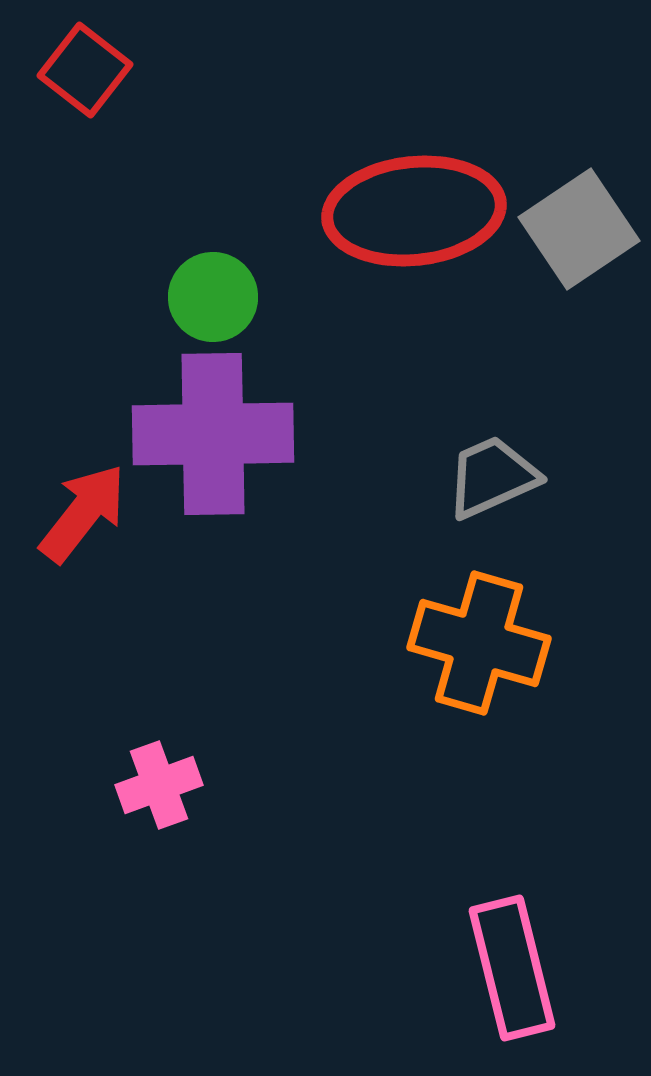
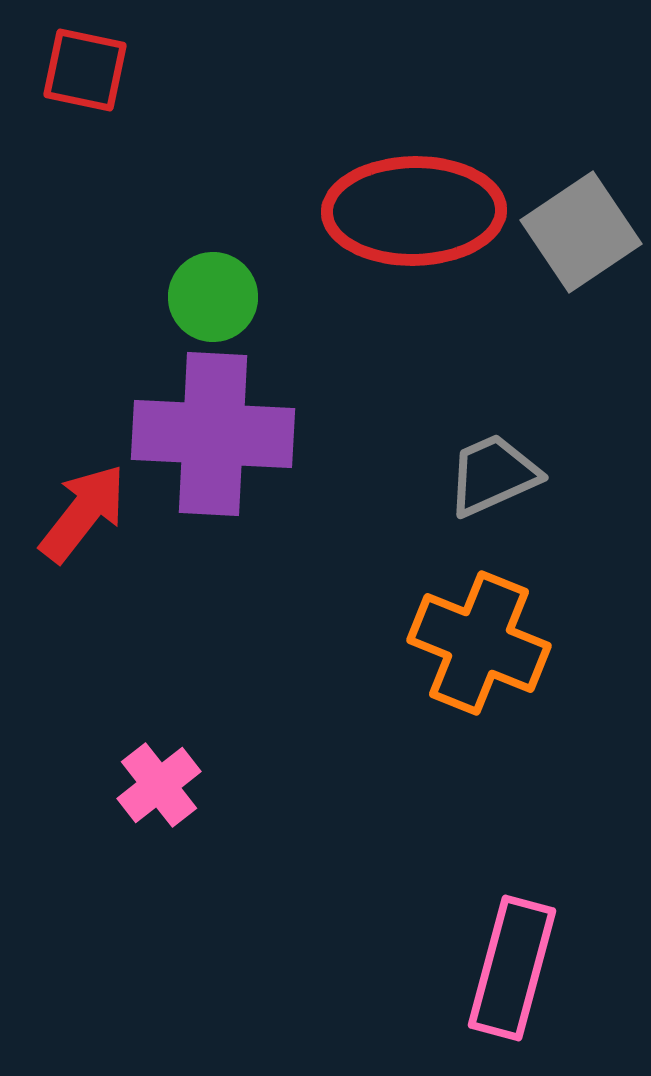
red square: rotated 26 degrees counterclockwise
red ellipse: rotated 5 degrees clockwise
gray square: moved 2 px right, 3 px down
purple cross: rotated 4 degrees clockwise
gray trapezoid: moved 1 px right, 2 px up
orange cross: rotated 6 degrees clockwise
pink cross: rotated 18 degrees counterclockwise
pink rectangle: rotated 29 degrees clockwise
